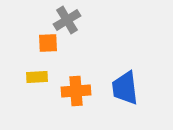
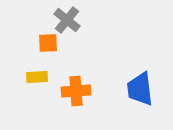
gray cross: rotated 20 degrees counterclockwise
blue trapezoid: moved 15 px right, 1 px down
